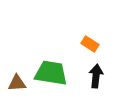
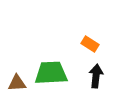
green trapezoid: rotated 12 degrees counterclockwise
